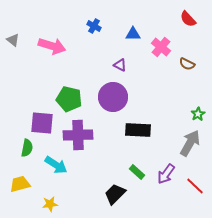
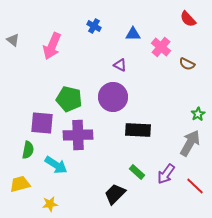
pink arrow: rotated 96 degrees clockwise
green semicircle: moved 1 px right, 2 px down
